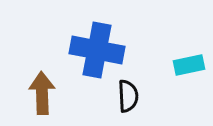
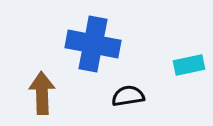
blue cross: moved 4 px left, 6 px up
black semicircle: rotated 96 degrees counterclockwise
